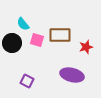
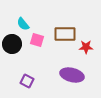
brown rectangle: moved 5 px right, 1 px up
black circle: moved 1 px down
red star: rotated 16 degrees clockwise
